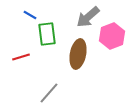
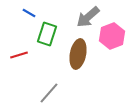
blue line: moved 1 px left, 2 px up
green rectangle: rotated 25 degrees clockwise
red line: moved 2 px left, 2 px up
